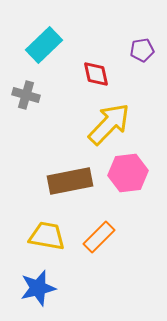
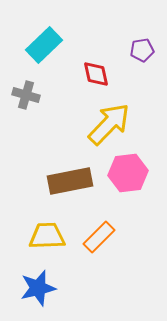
yellow trapezoid: rotated 12 degrees counterclockwise
